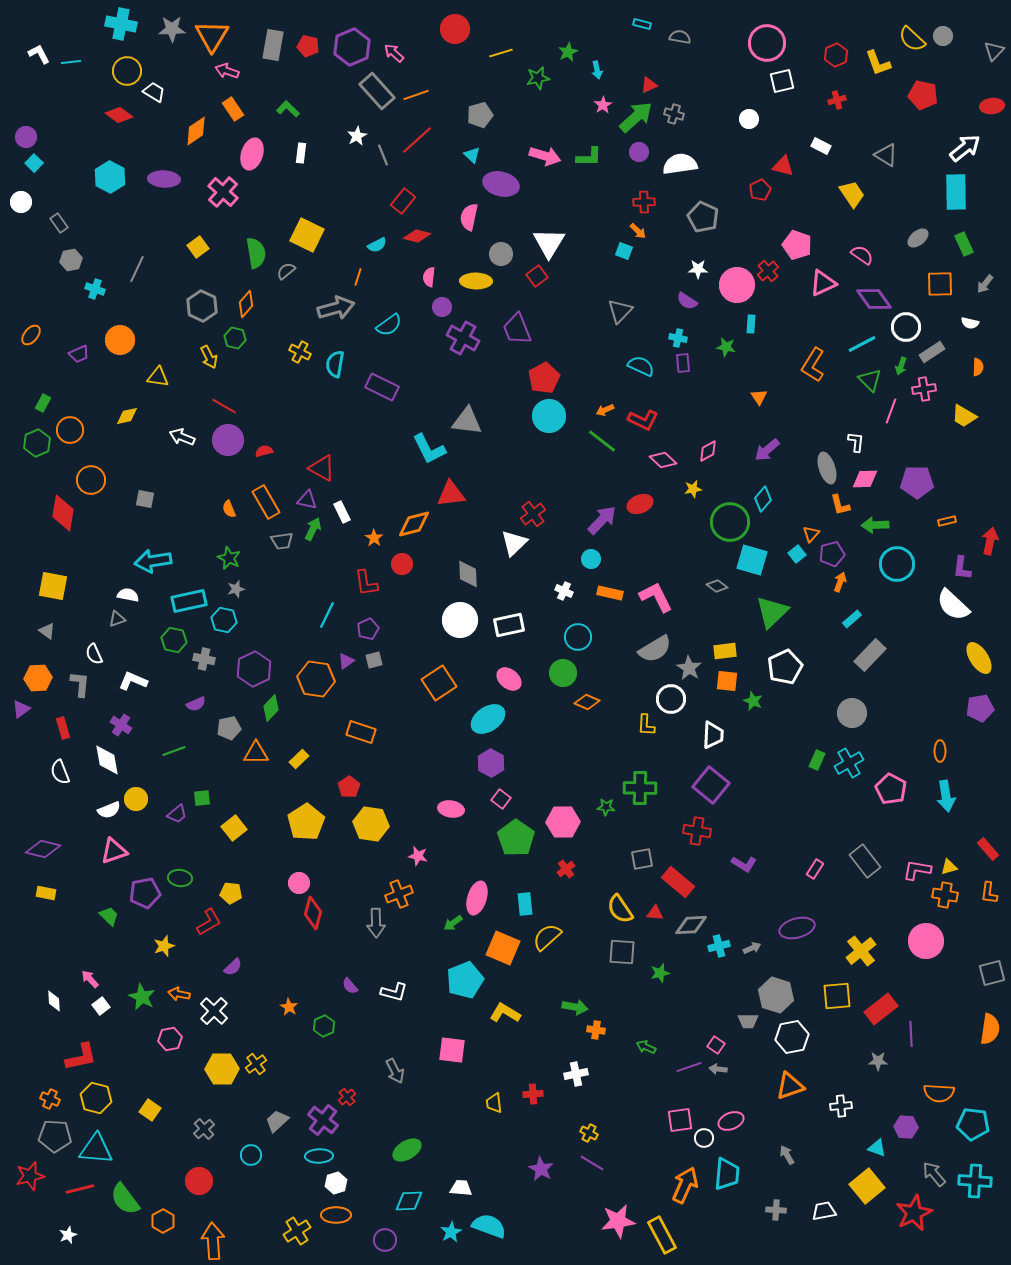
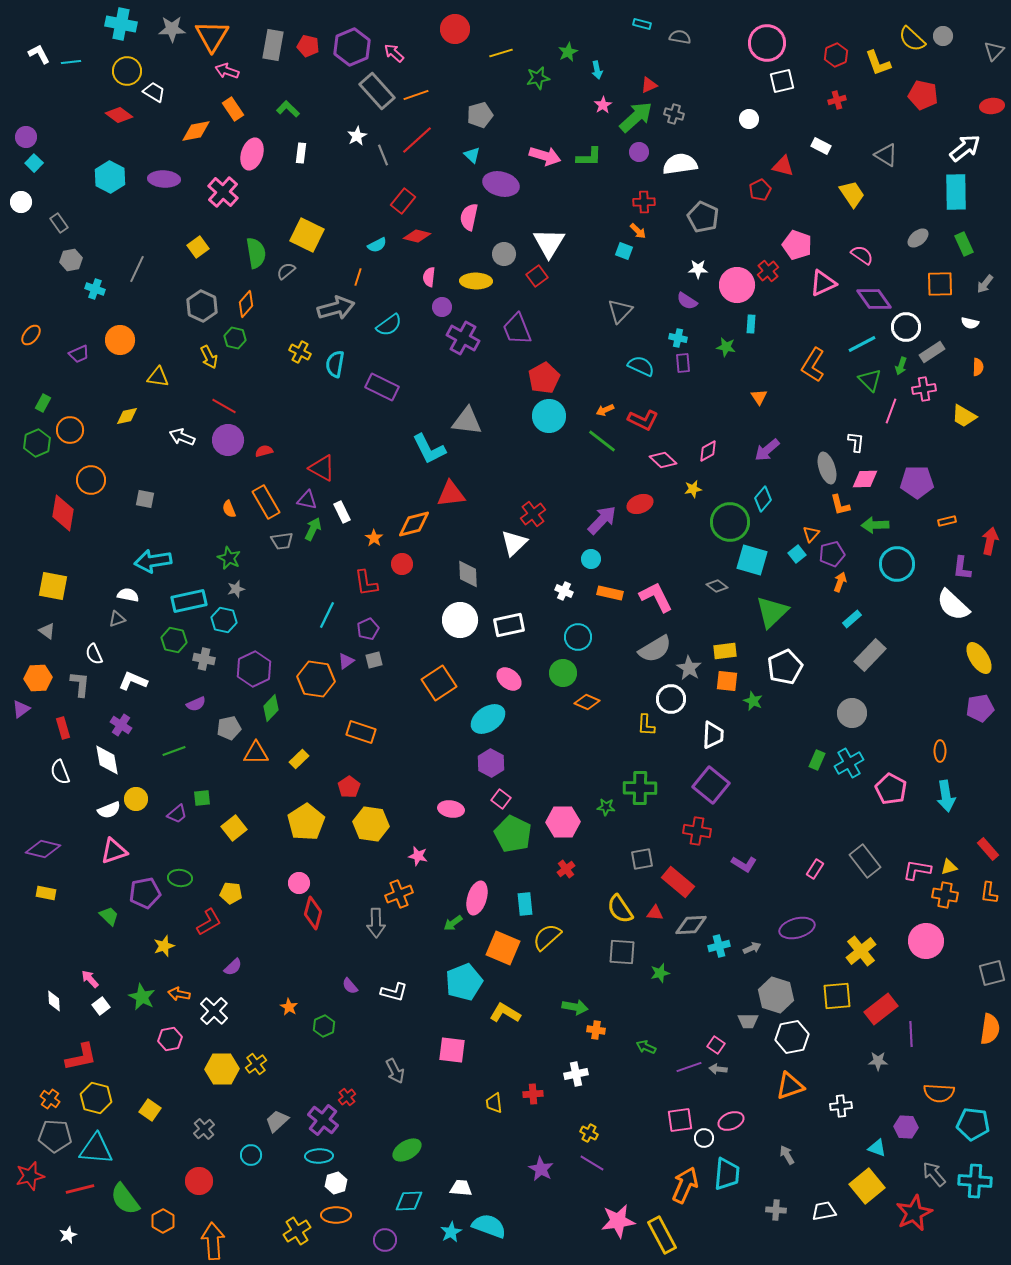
orange diamond at (196, 131): rotated 24 degrees clockwise
gray circle at (501, 254): moved 3 px right
green pentagon at (516, 838): moved 3 px left, 4 px up; rotated 9 degrees counterclockwise
cyan pentagon at (465, 980): moved 1 px left, 2 px down
orange cross at (50, 1099): rotated 12 degrees clockwise
